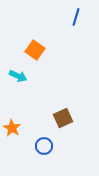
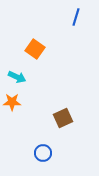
orange square: moved 1 px up
cyan arrow: moved 1 px left, 1 px down
orange star: moved 26 px up; rotated 30 degrees counterclockwise
blue circle: moved 1 px left, 7 px down
